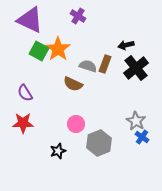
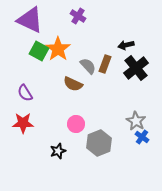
gray semicircle: rotated 30 degrees clockwise
